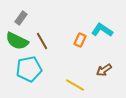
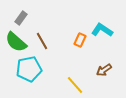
green semicircle: moved 1 px left, 1 px down; rotated 15 degrees clockwise
yellow line: rotated 18 degrees clockwise
